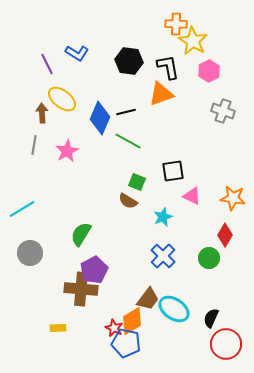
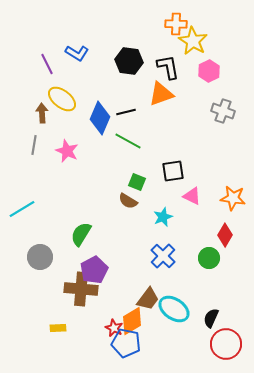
pink star: rotated 20 degrees counterclockwise
gray circle: moved 10 px right, 4 px down
